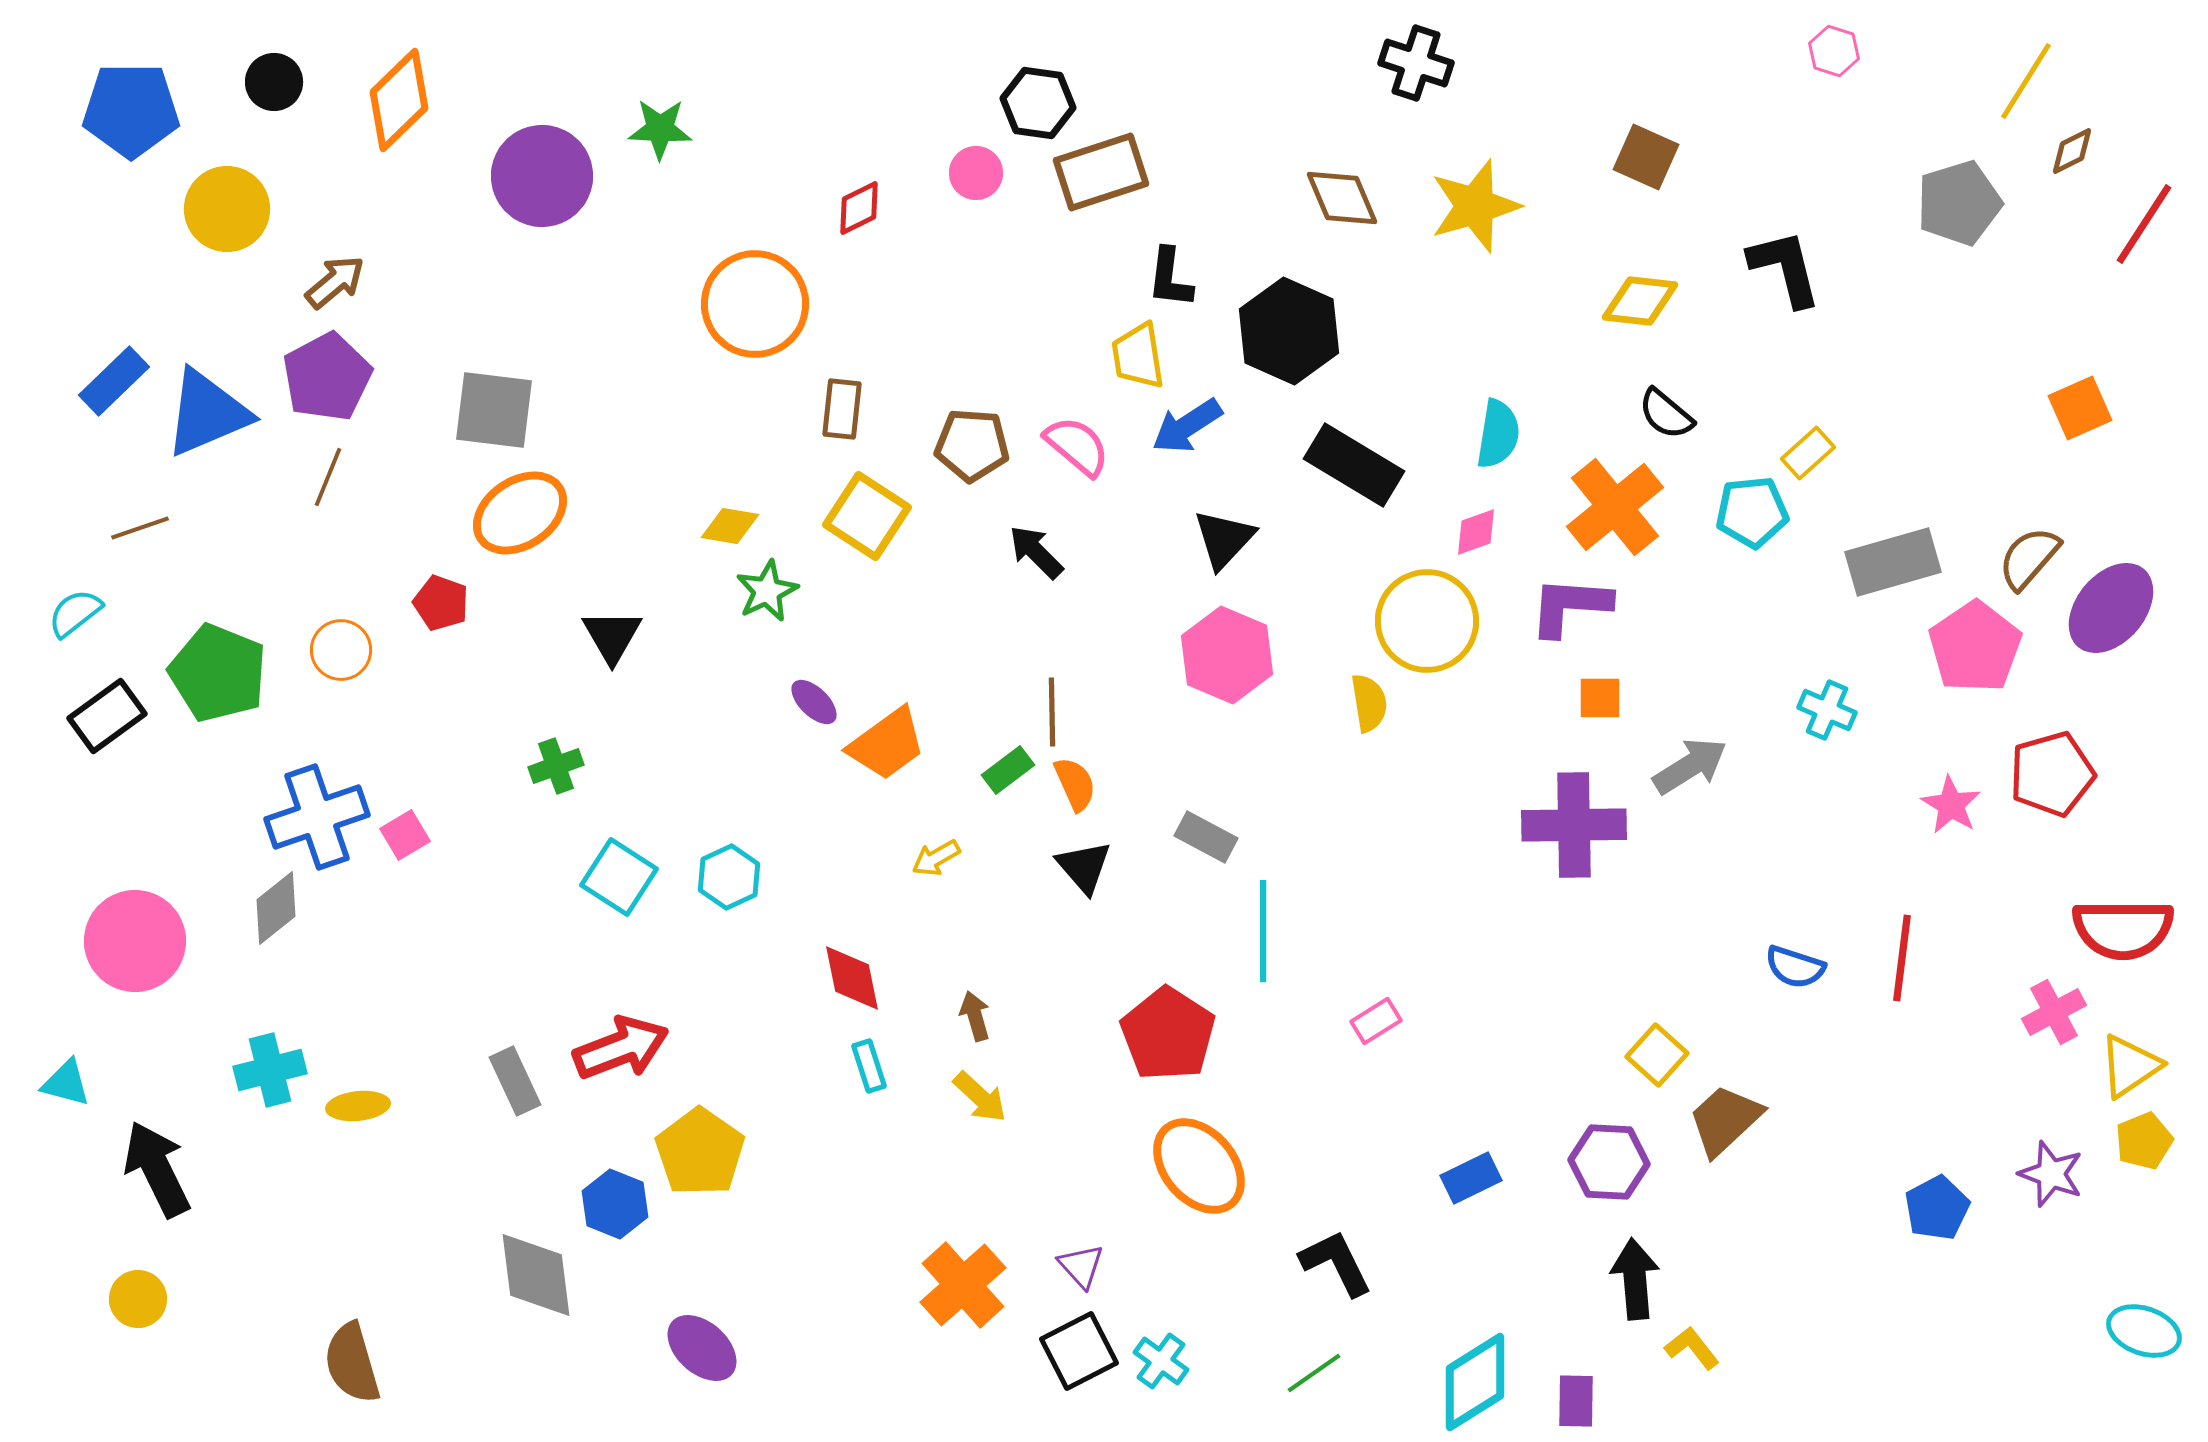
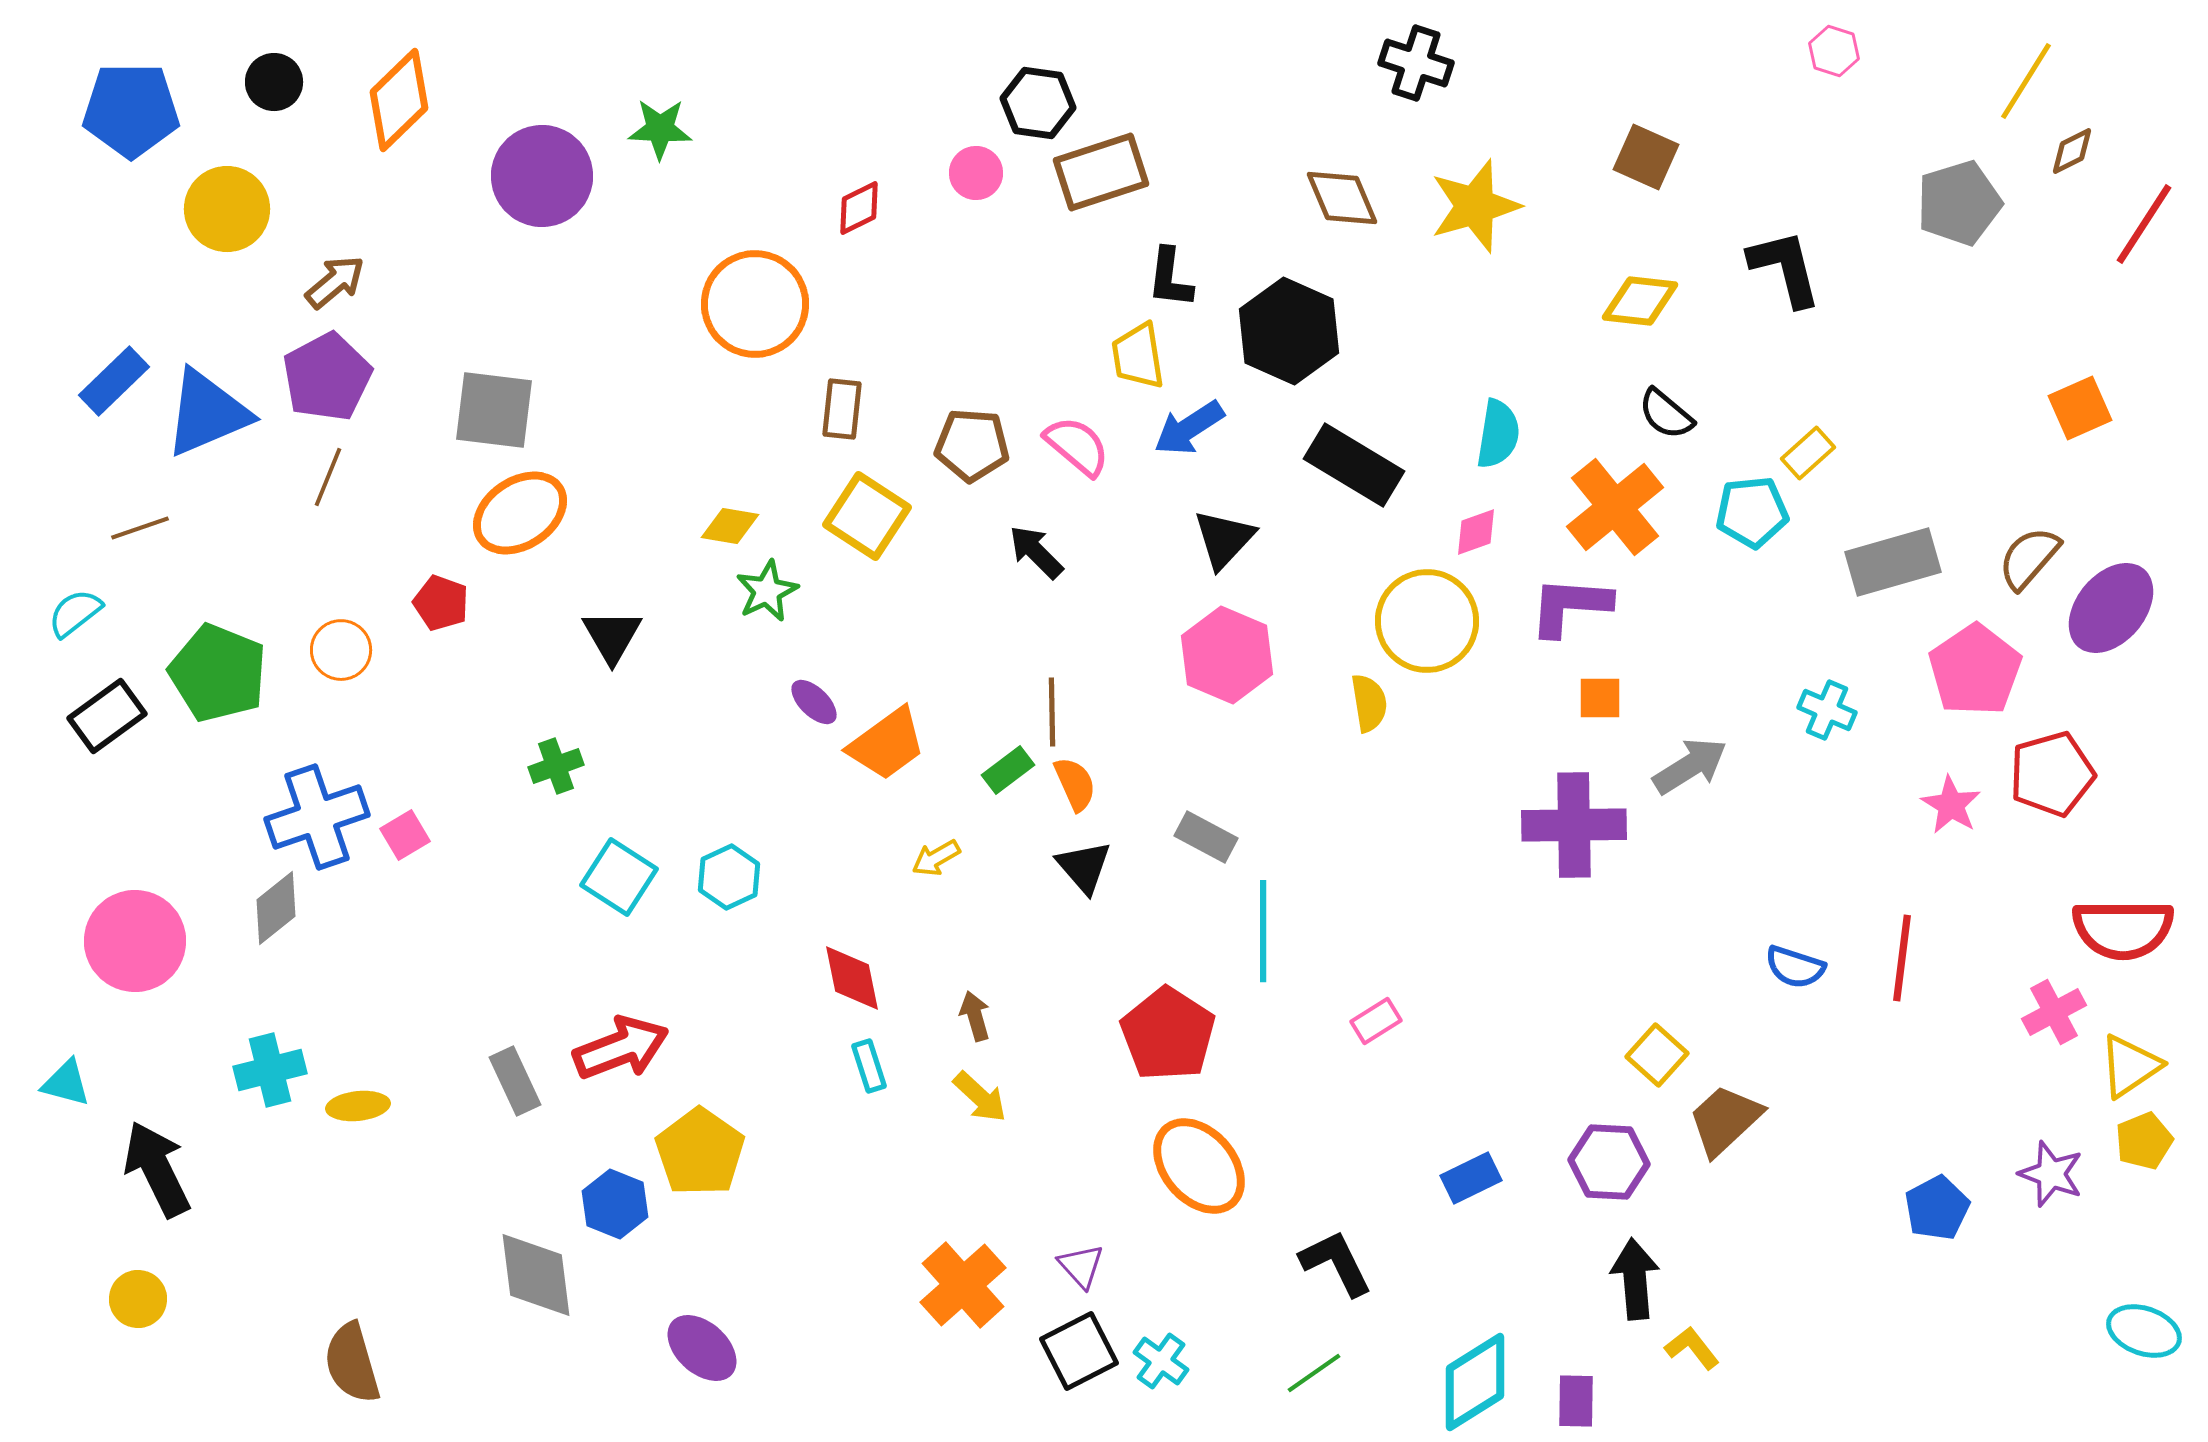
blue arrow at (1187, 426): moved 2 px right, 2 px down
pink pentagon at (1975, 647): moved 23 px down
